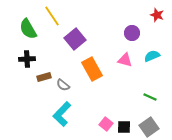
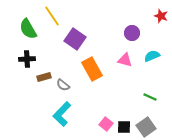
red star: moved 4 px right, 1 px down
purple square: rotated 15 degrees counterclockwise
gray square: moved 3 px left
